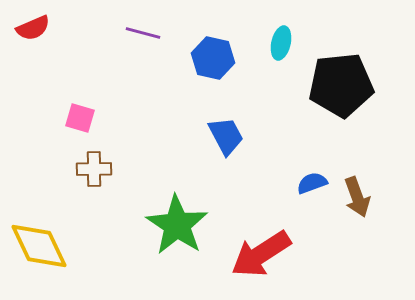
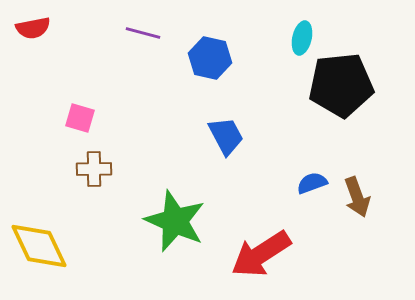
red semicircle: rotated 12 degrees clockwise
cyan ellipse: moved 21 px right, 5 px up
blue hexagon: moved 3 px left
green star: moved 2 px left, 4 px up; rotated 10 degrees counterclockwise
